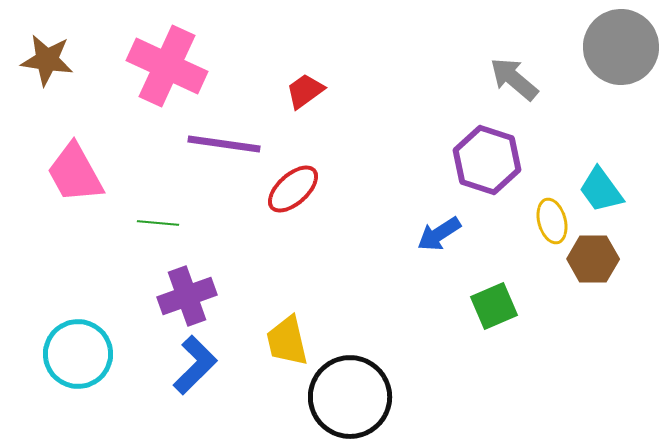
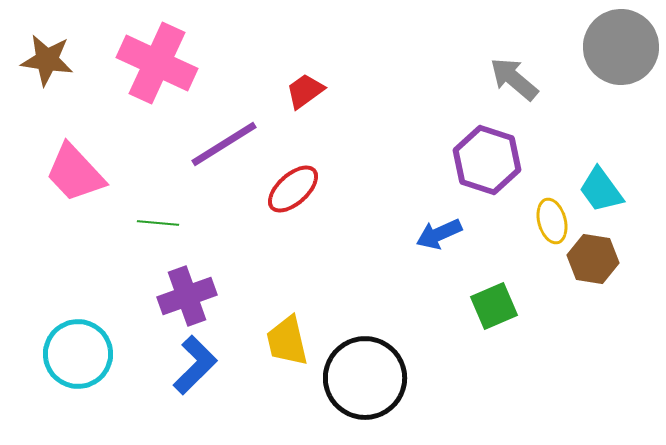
pink cross: moved 10 px left, 3 px up
purple line: rotated 40 degrees counterclockwise
pink trapezoid: rotated 14 degrees counterclockwise
blue arrow: rotated 9 degrees clockwise
brown hexagon: rotated 9 degrees clockwise
black circle: moved 15 px right, 19 px up
